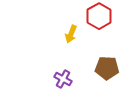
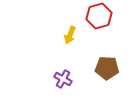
red hexagon: rotated 15 degrees clockwise
yellow arrow: moved 1 px left, 1 px down
